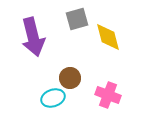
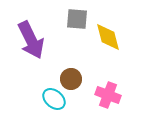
gray square: rotated 20 degrees clockwise
purple arrow: moved 2 px left, 3 px down; rotated 12 degrees counterclockwise
brown circle: moved 1 px right, 1 px down
cyan ellipse: moved 1 px right, 1 px down; rotated 60 degrees clockwise
